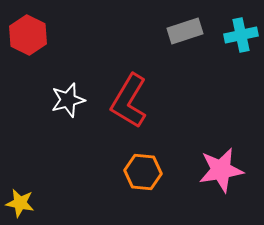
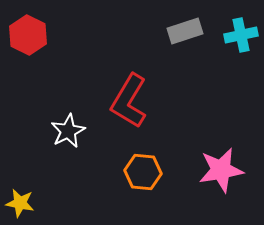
white star: moved 31 px down; rotated 12 degrees counterclockwise
